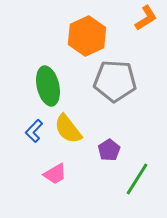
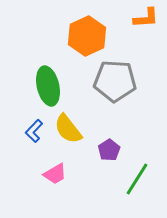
orange L-shape: rotated 28 degrees clockwise
